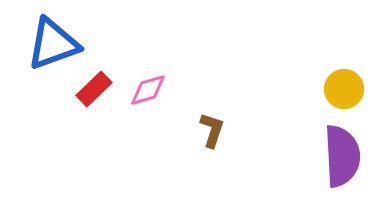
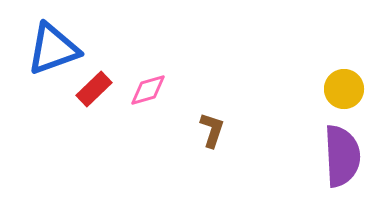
blue triangle: moved 5 px down
